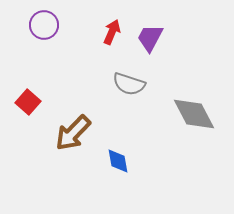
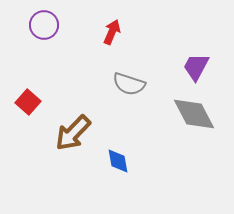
purple trapezoid: moved 46 px right, 29 px down
